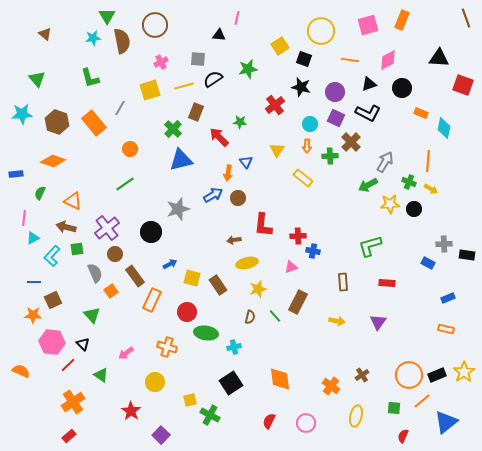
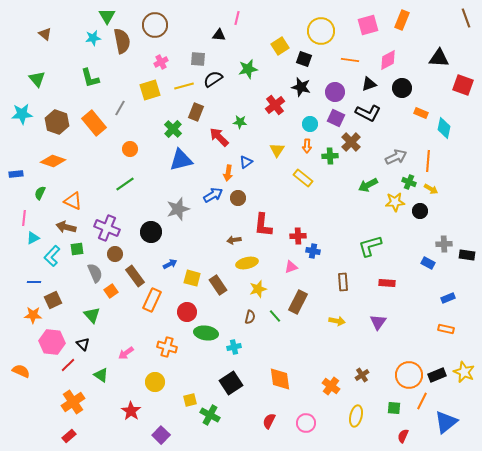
blue triangle at (246, 162): rotated 32 degrees clockwise
gray arrow at (385, 162): moved 11 px right, 5 px up; rotated 35 degrees clockwise
yellow star at (390, 204): moved 5 px right, 2 px up
black circle at (414, 209): moved 6 px right, 2 px down
purple cross at (107, 228): rotated 30 degrees counterclockwise
yellow star at (464, 372): rotated 15 degrees counterclockwise
orange line at (422, 401): rotated 24 degrees counterclockwise
